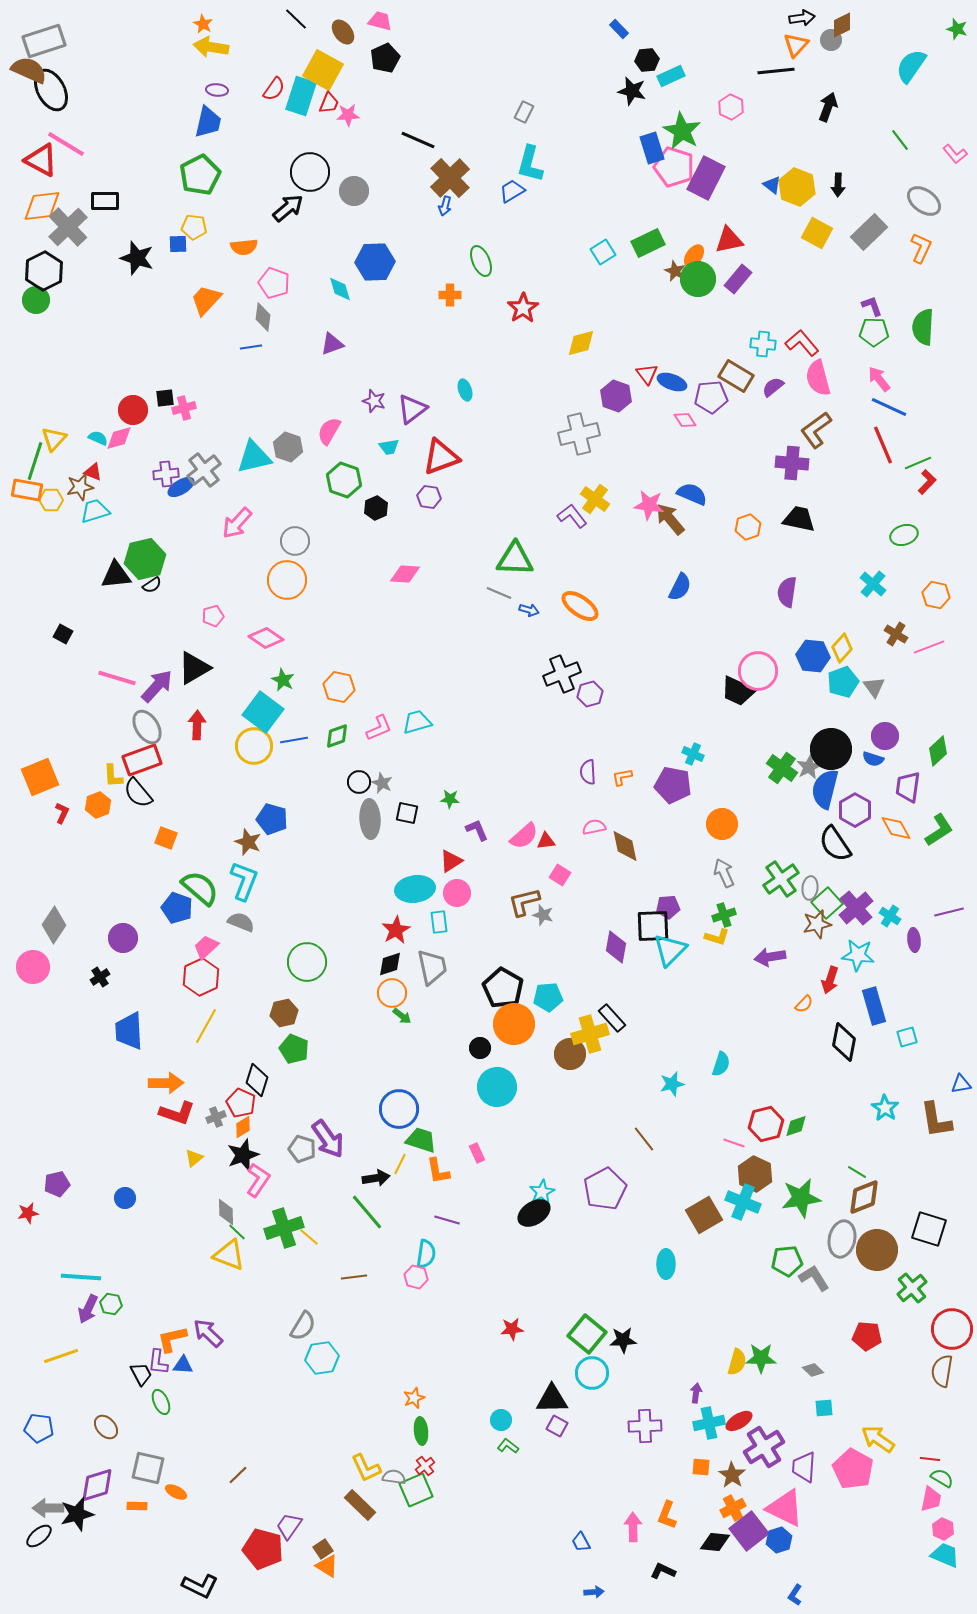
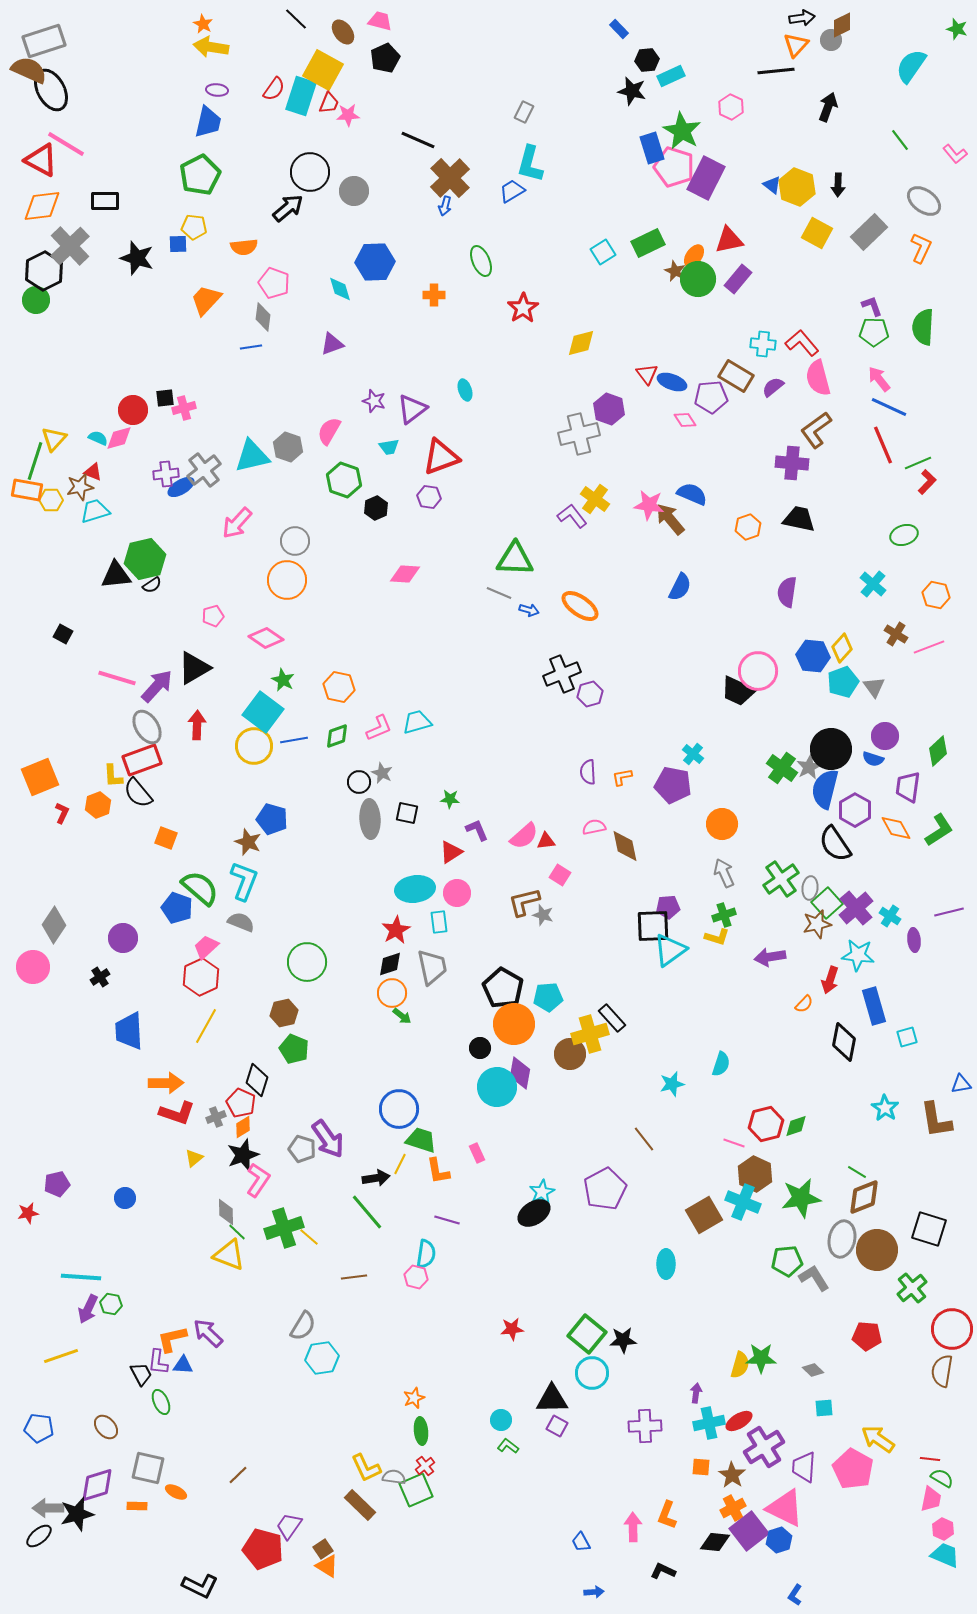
gray cross at (68, 227): moved 2 px right, 19 px down
orange cross at (450, 295): moved 16 px left
purple hexagon at (616, 396): moved 7 px left, 13 px down
cyan triangle at (254, 457): moved 2 px left, 1 px up
cyan cross at (693, 754): rotated 15 degrees clockwise
gray star at (382, 783): moved 10 px up
red triangle at (451, 861): moved 9 px up
purple diamond at (616, 947): moved 96 px left, 126 px down
cyan triangle at (670, 950): rotated 9 degrees clockwise
yellow semicircle at (737, 1362): moved 3 px right, 3 px down
